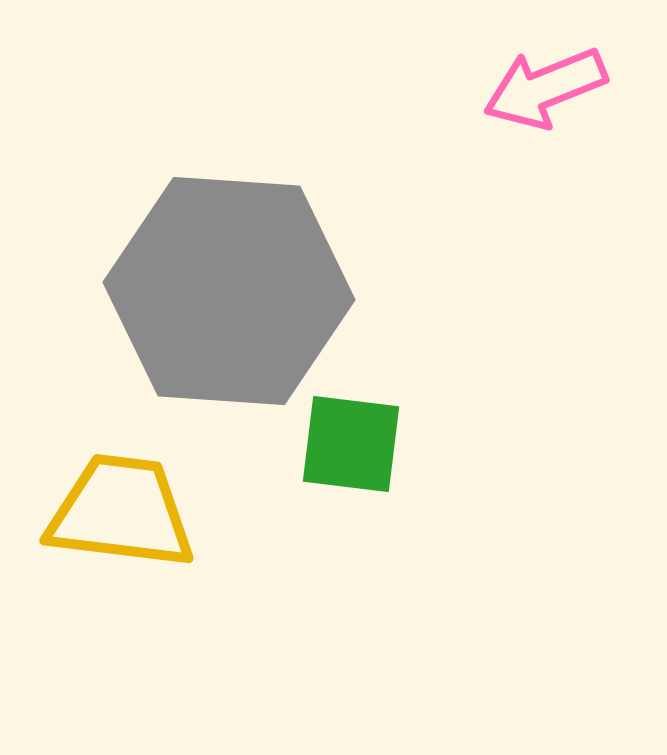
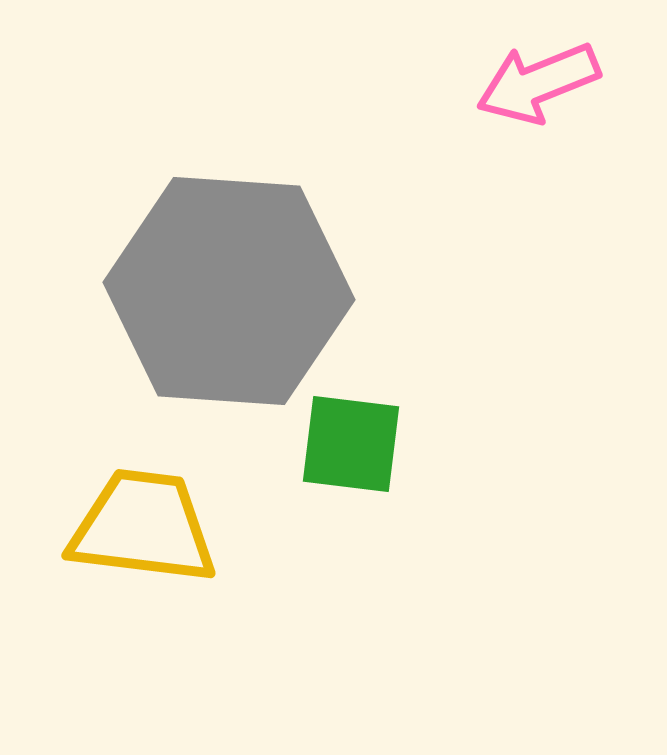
pink arrow: moved 7 px left, 5 px up
yellow trapezoid: moved 22 px right, 15 px down
